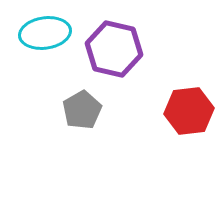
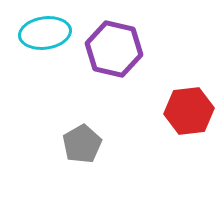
gray pentagon: moved 34 px down
